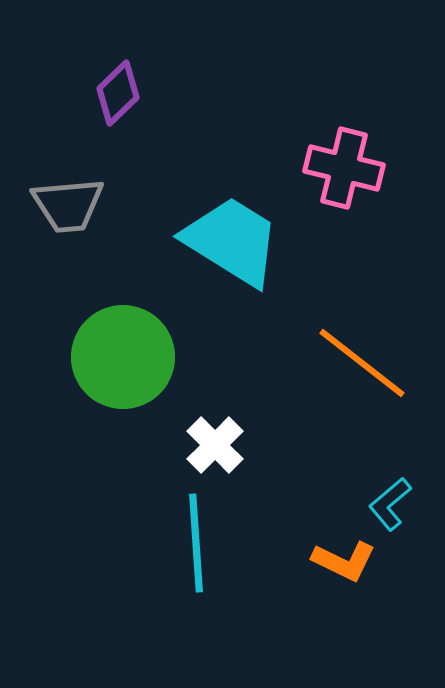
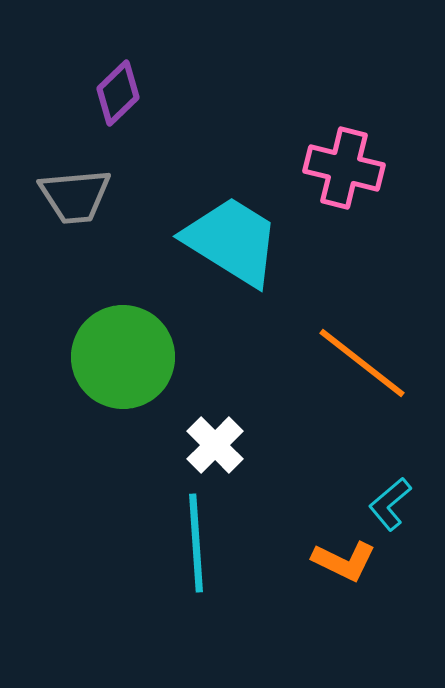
gray trapezoid: moved 7 px right, 9 px up
